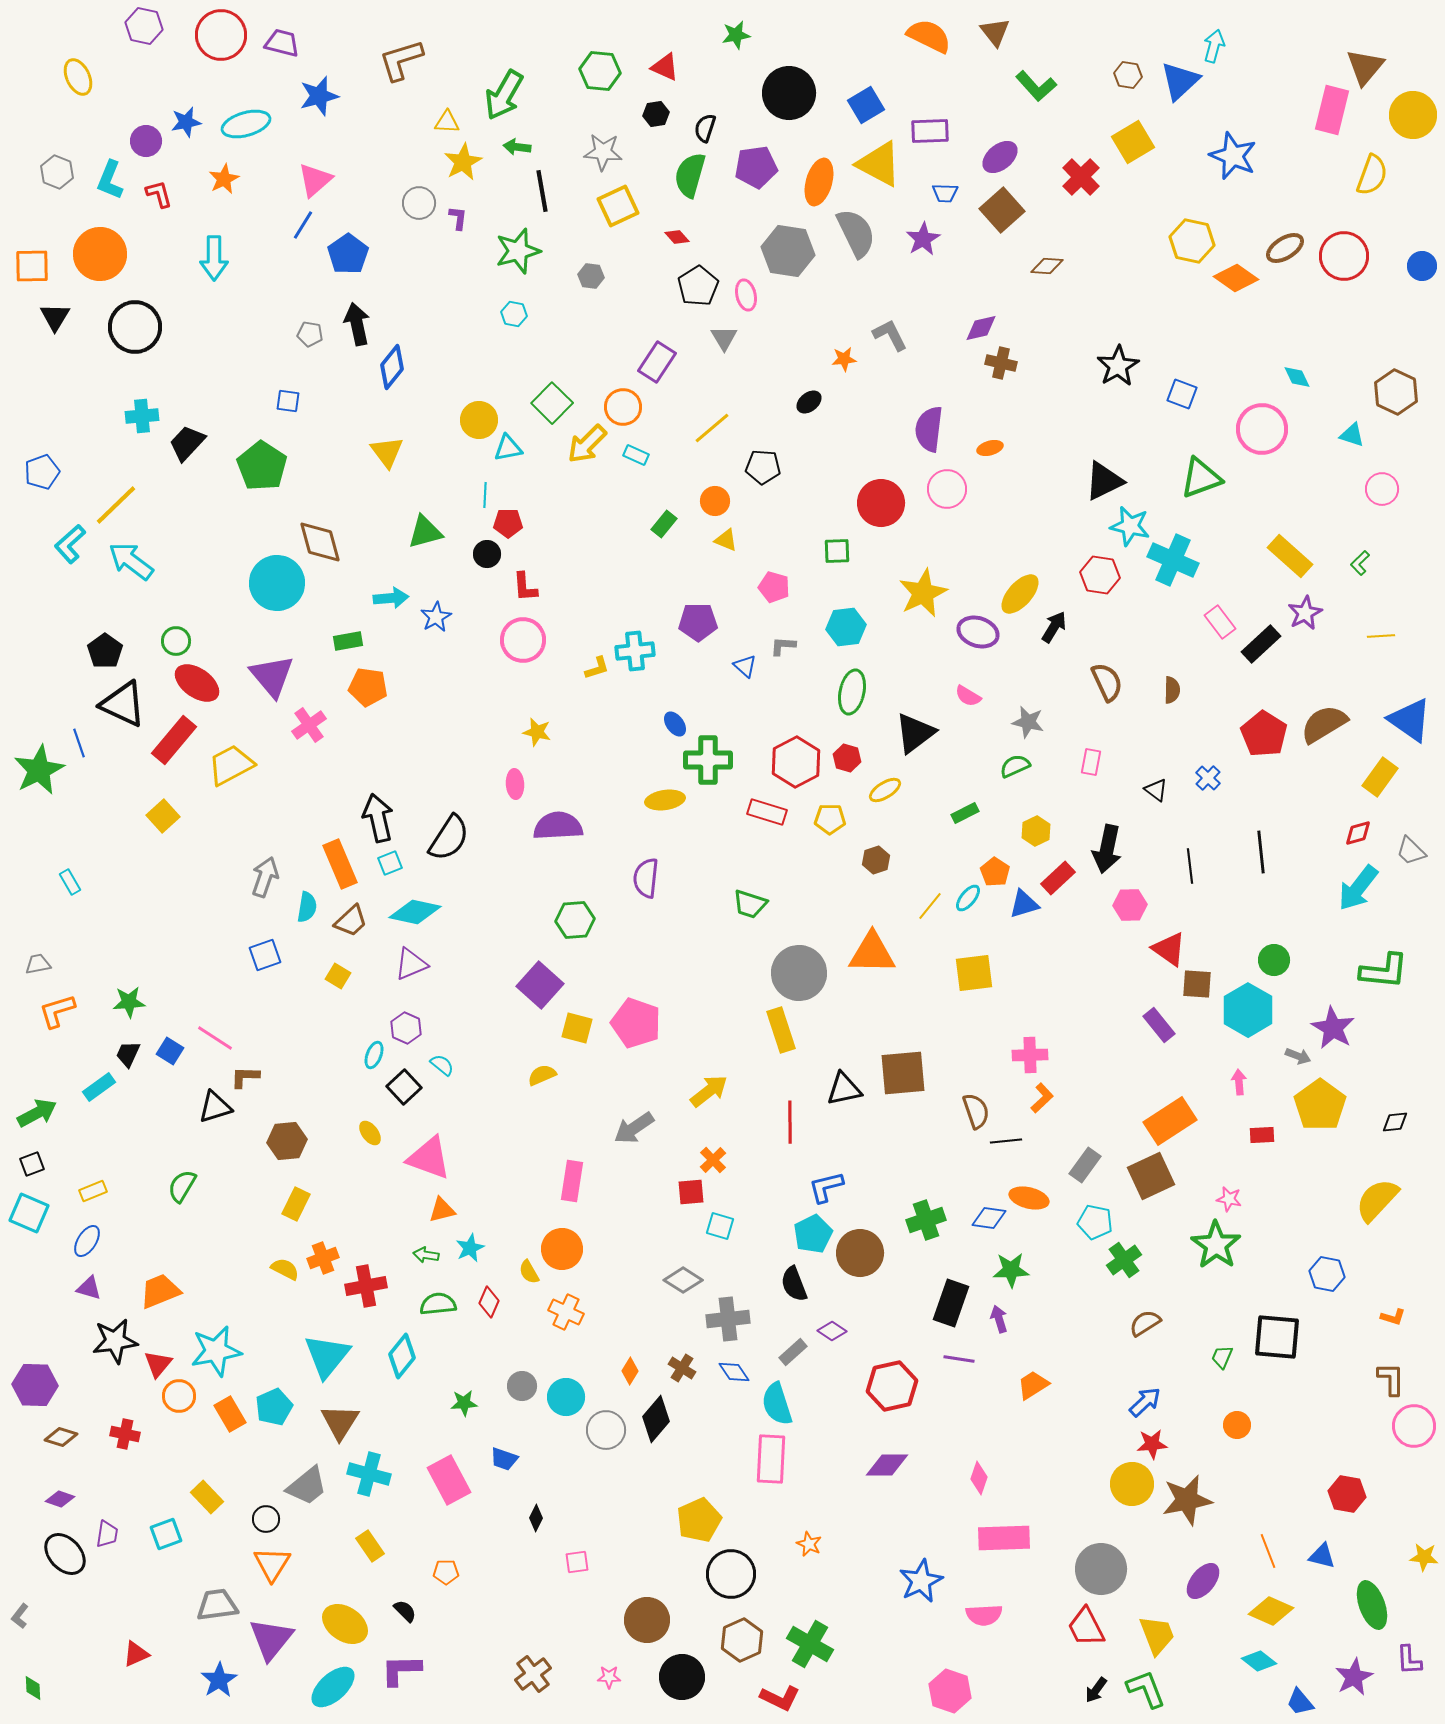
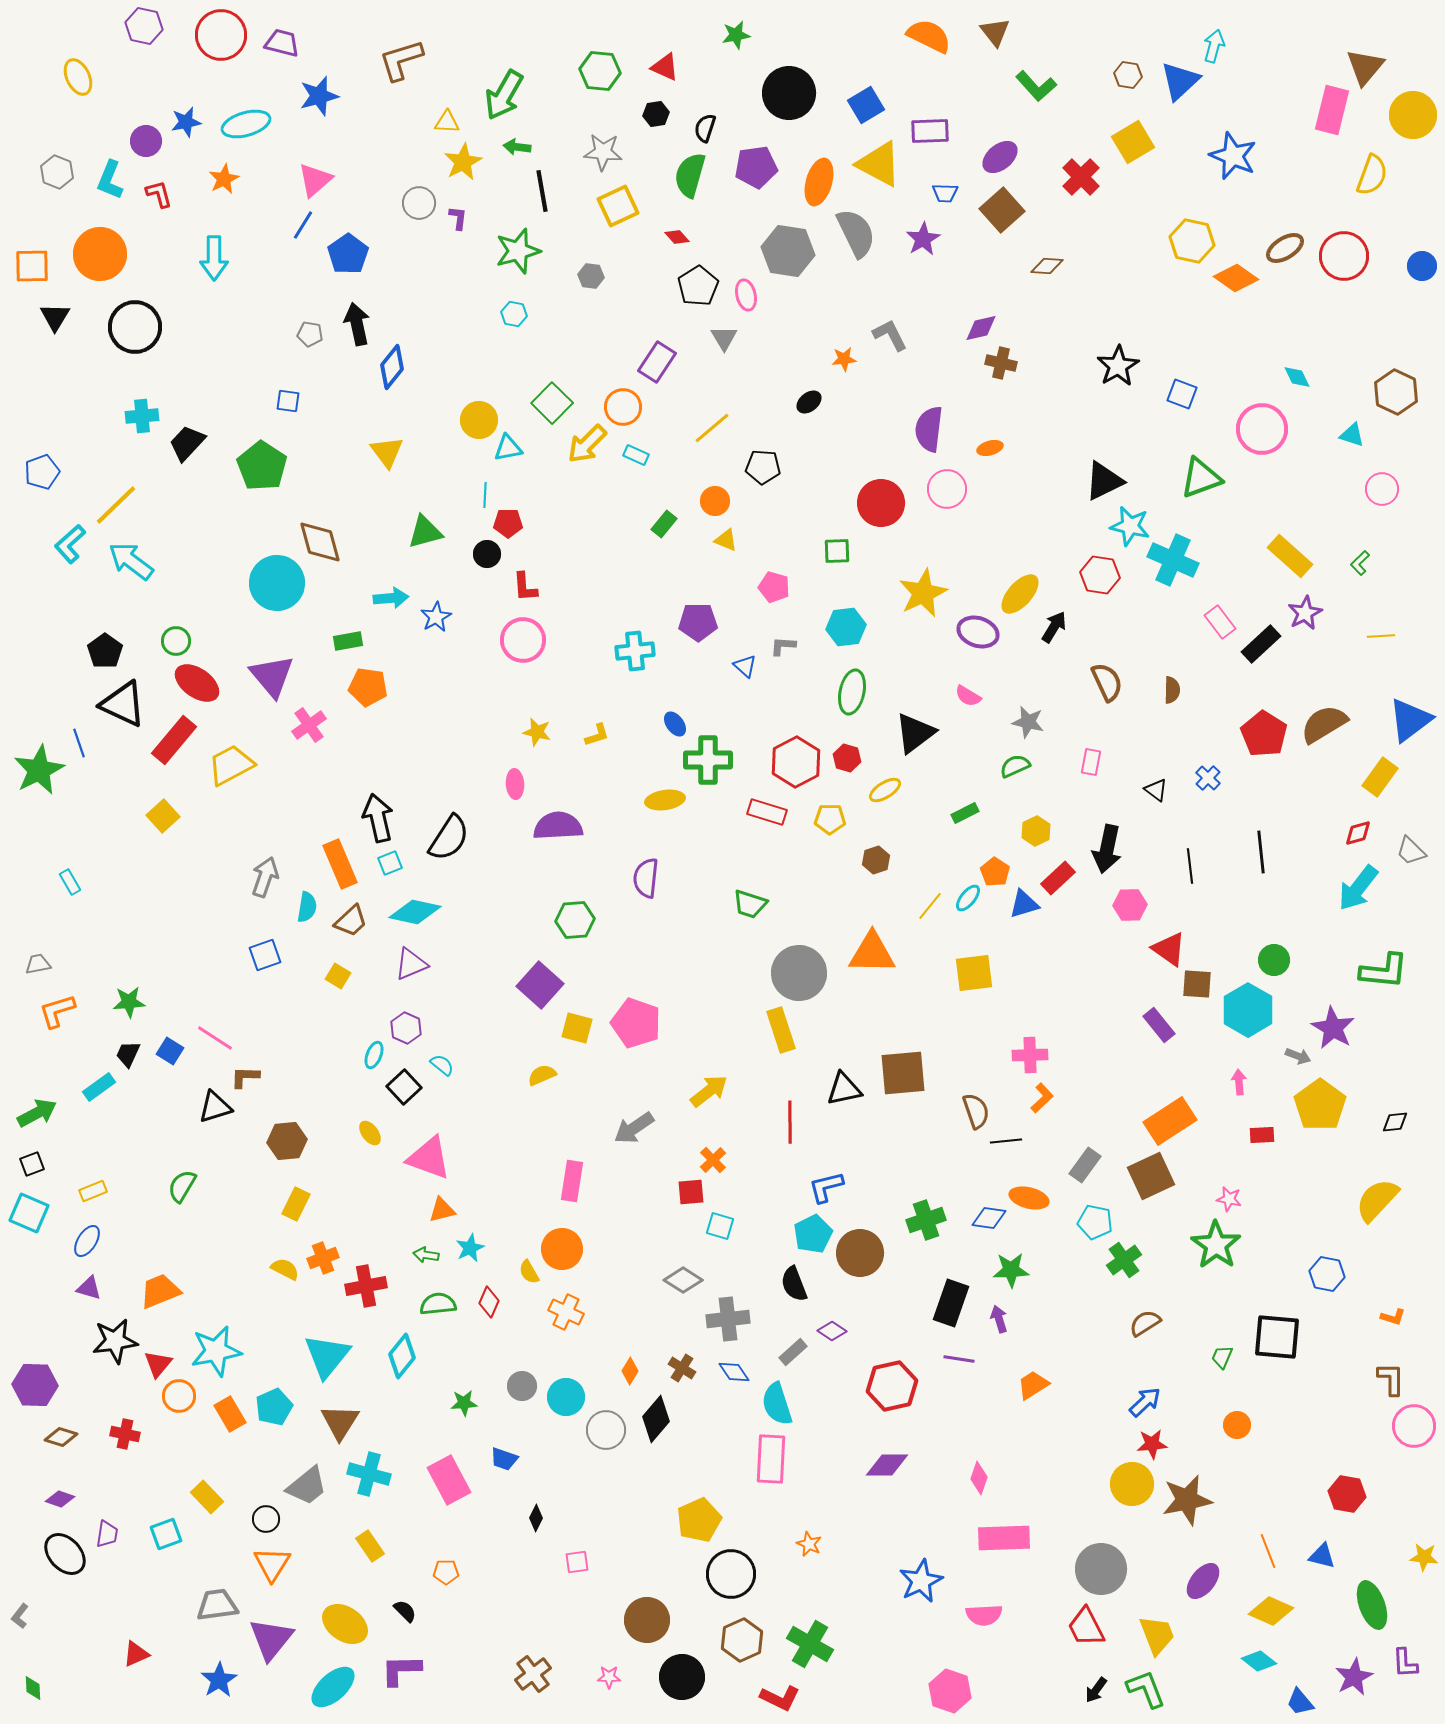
yellow L-shape at (597, 668): moved 67 px down
blue triangle at (1410, 720): rotated 48 degrees clockwise
purple L-shape at (1409, 1660): moved 4 px left, 3 px down
